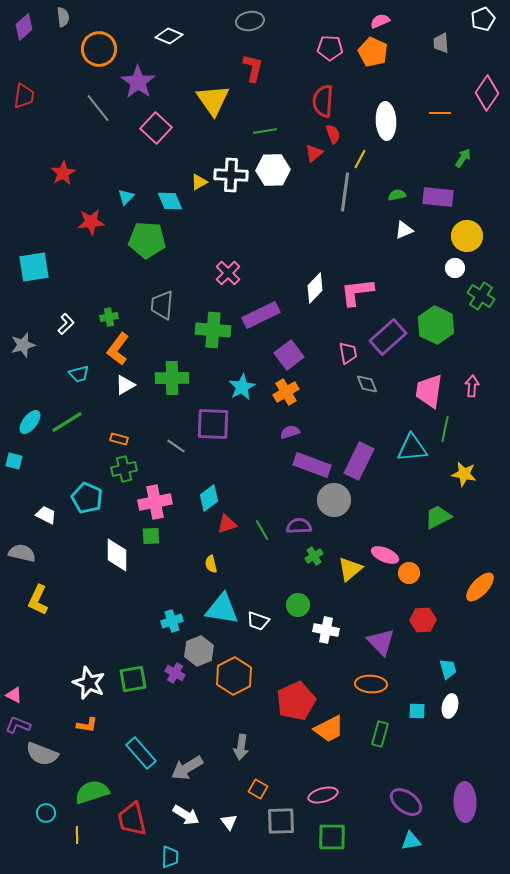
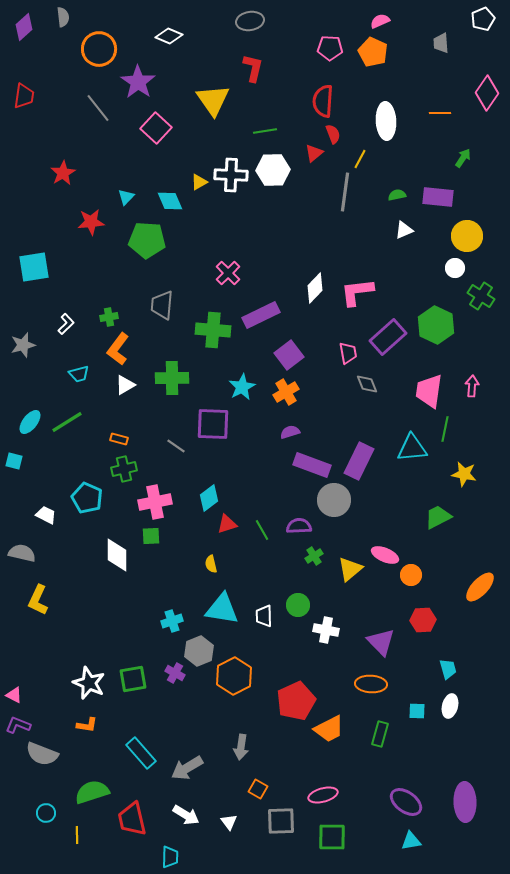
orange circle at (409, 573): moved 2 px right, 2 px down
white trapezoid at (258, 621): moved 6 px right, 5 px up; rotated 70 degrees clockwise
